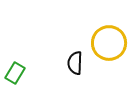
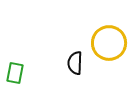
green rectangle: rotated 20 degrees counterclockwise
